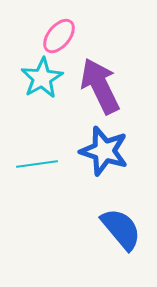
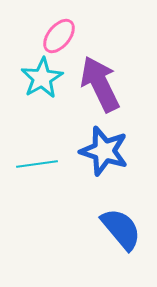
purple arrow: moved 2 px up
